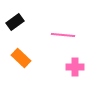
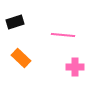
black rectangle: rotated 18 degrees clockwise
